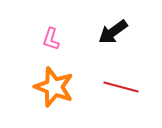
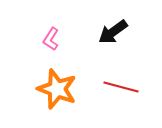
pink L-shape: rotated 15 degrees clockwise
orange star: moved 3 px right, 2 px down
